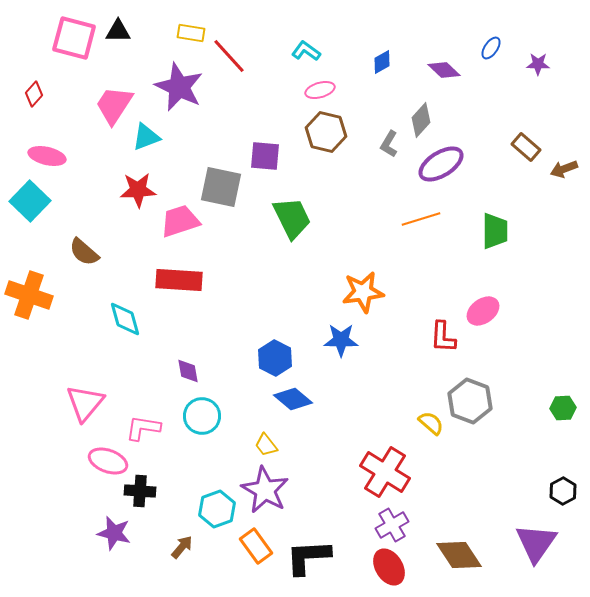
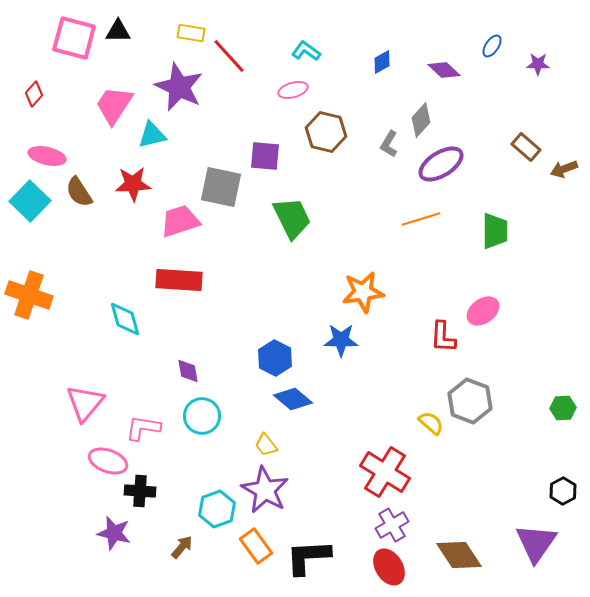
blue ellipse at (491, 48): moved 1 px right, 2 px up
pink ellipse at (320, 90): moved 27 px left
cyan triangle at (146, 137): moved 6 px right, 2 px up; rotated 8 degrees clockwise
red star at (138, 190): moved 5 px left, 6 px up
brown semicircle at (84, 252): moved 5 px left, 60 px up; rotated 16 degrees clockwise
